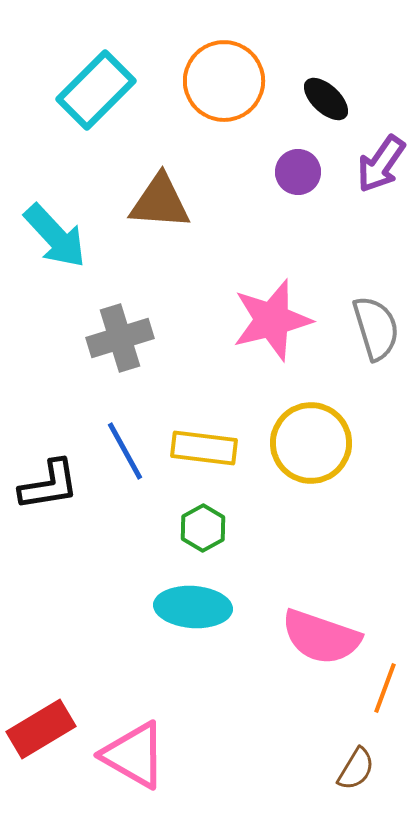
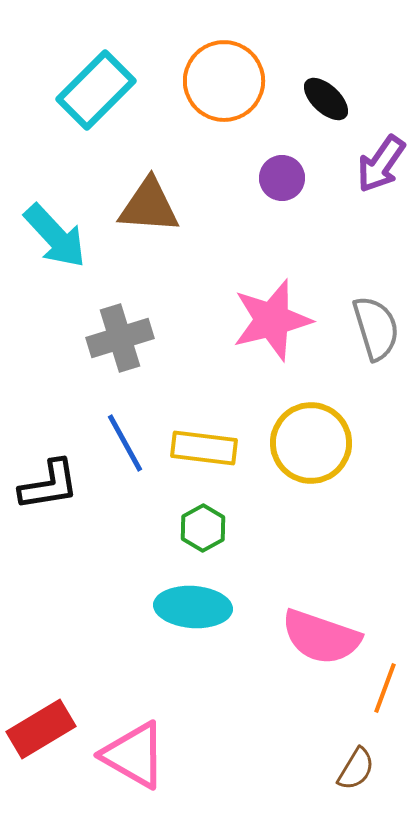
purple circle: moved 16 px left, 6 px down
brown triangle: moved 11 px left, 4 px down
blue line: moved 8 px up
